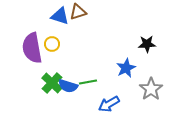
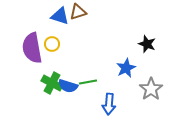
black star: rotated 24 degrees clockwise
green cross: rotated 15 degrees counterclockwise
blue arrow: rotated 55 degrees counterclockwise
